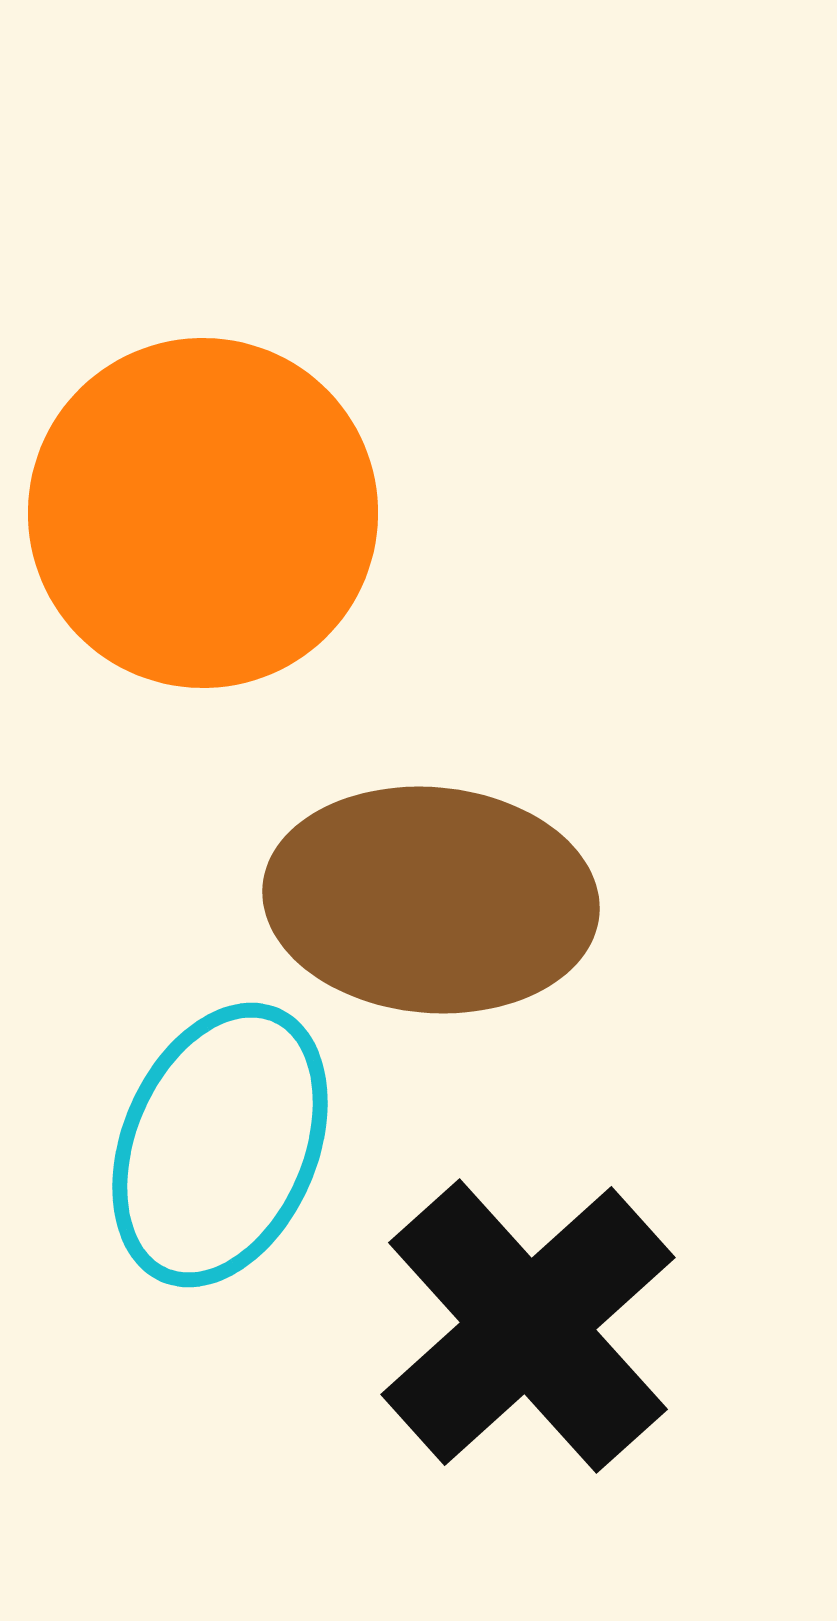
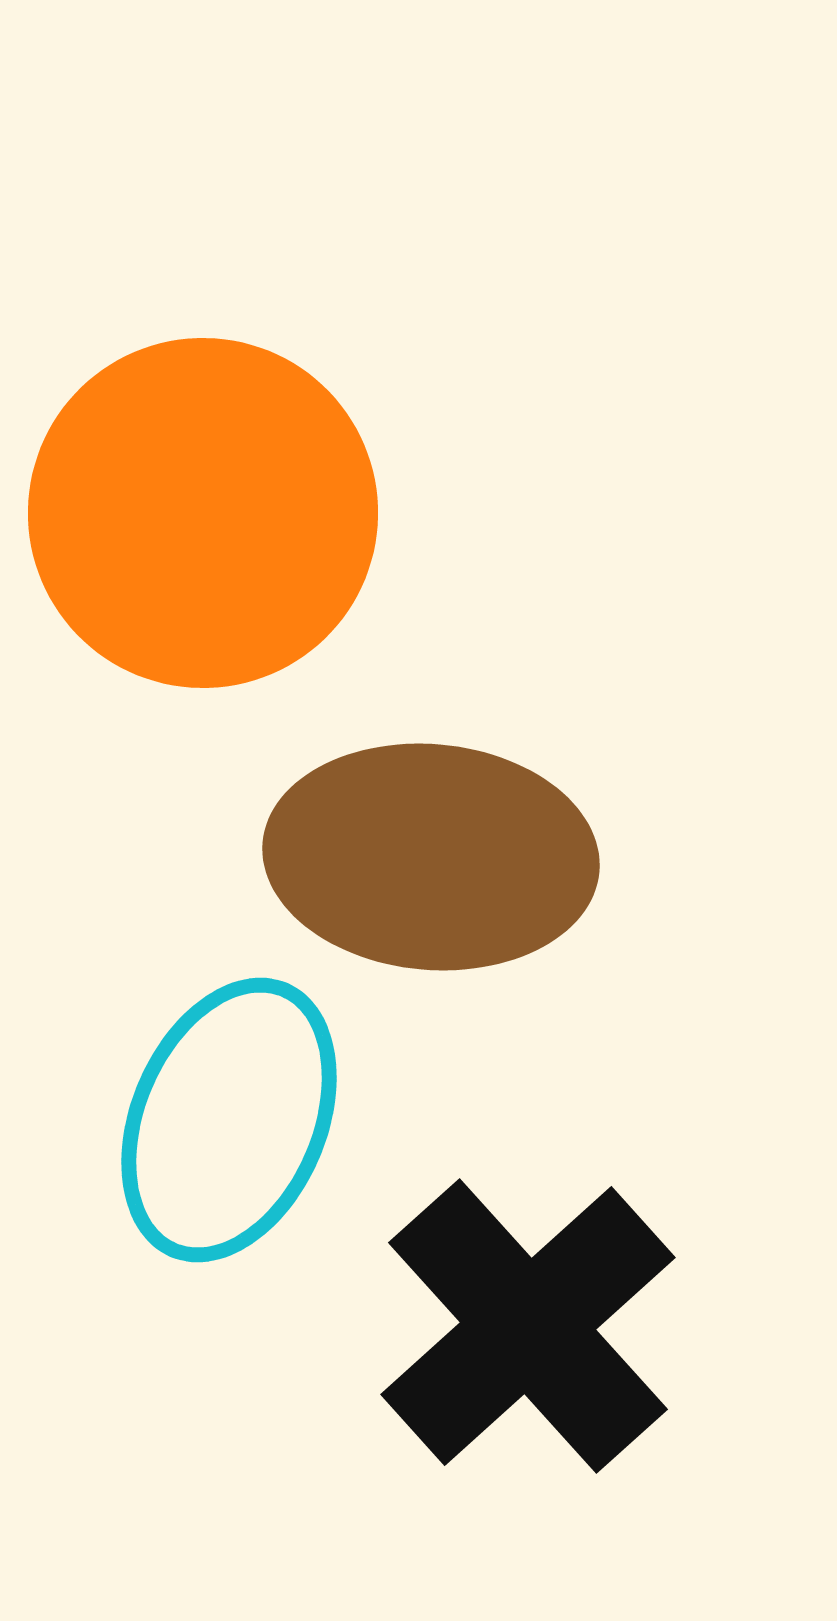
brown ellipse: moved 43 px up
cyan ellipse: moved 9 px right, 25 px up
